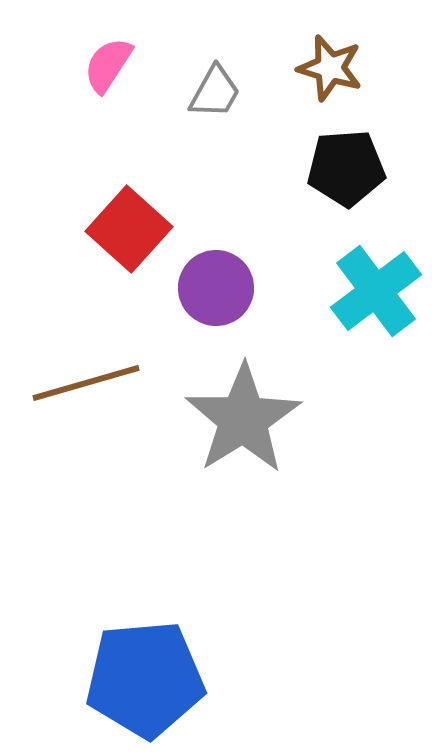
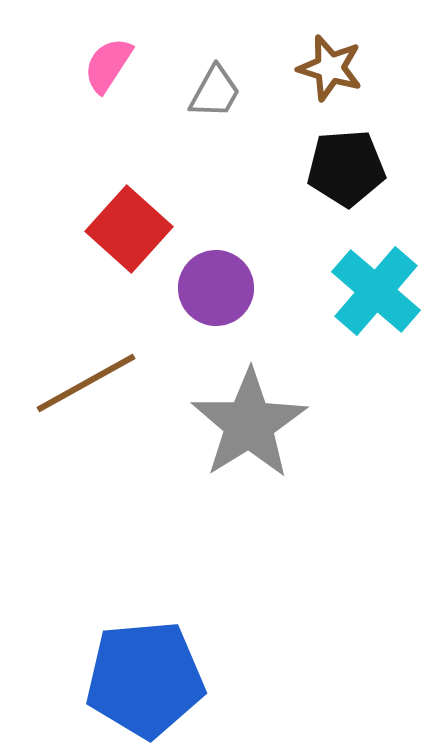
cyan cross: rotated 12 degrees counterclockwise
brown line: rotated 13 degrees counterclockwise
gray star: moved 6 px right, 5 px down
